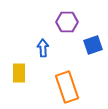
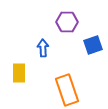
orange rectangle: moved 3 px down
